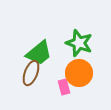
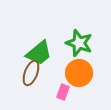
pink rectangle: moved 1 px left, 5 px down; rotated 35 degrees clockwise
